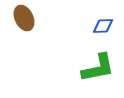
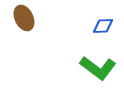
green L-shape: rotated 48 degrees clockwise
